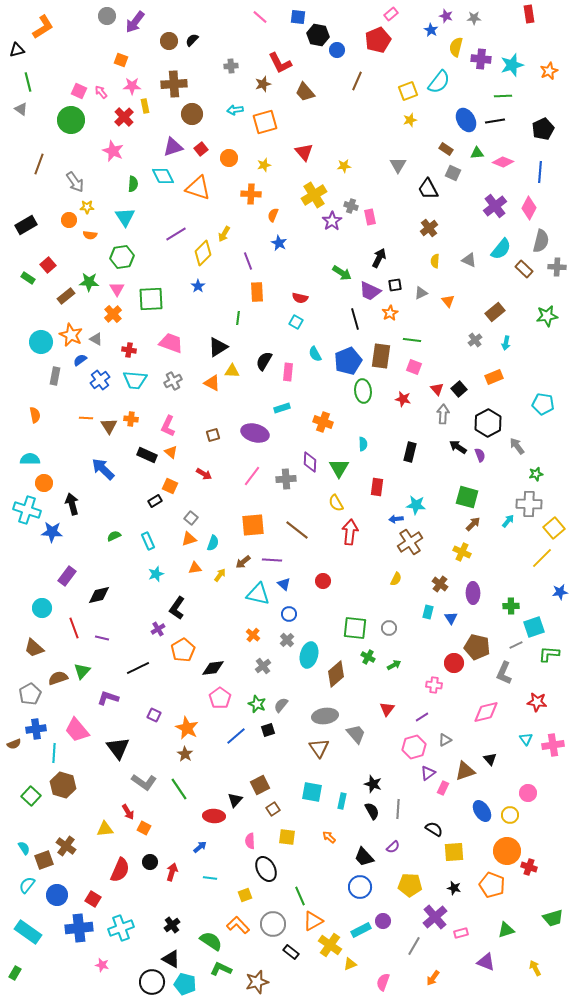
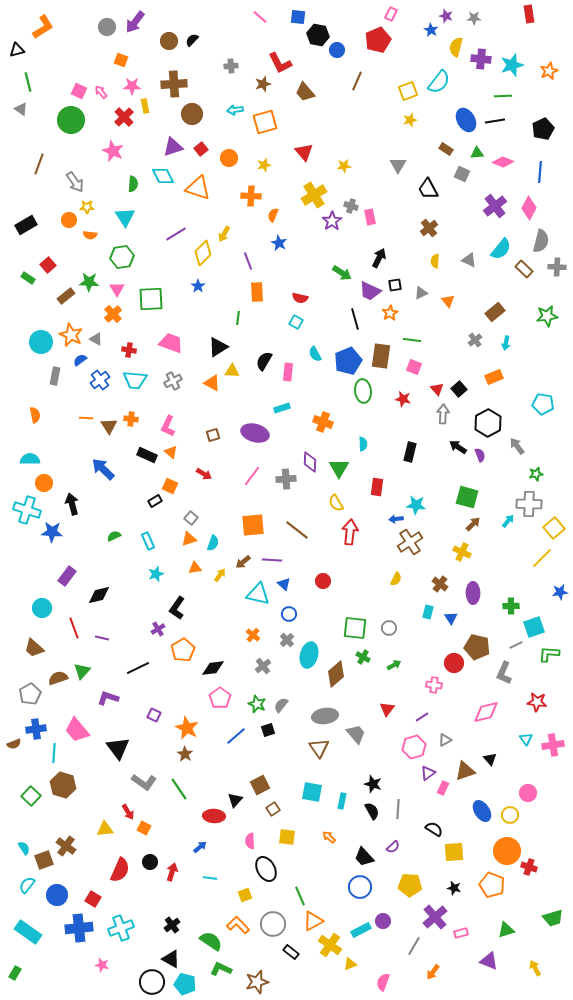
pink rectangle at (391, 14): rotated 24 degrees counterclockwise
gray circle at (107, 16): moved 11 px down
gray square at (453, 173): moved 9 px right, 1 px down
orange cross at (251, 194): moved 2 px down
green cross at (368, 657): moved 5 px left
purple triangle at (486, 962): moved 3 px right, 1 px up
orange arrow at (433, 978): moved 6 px up
